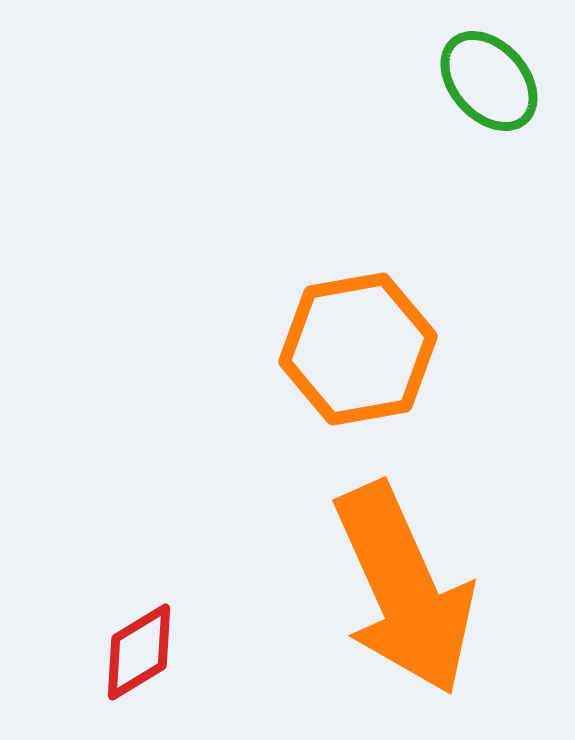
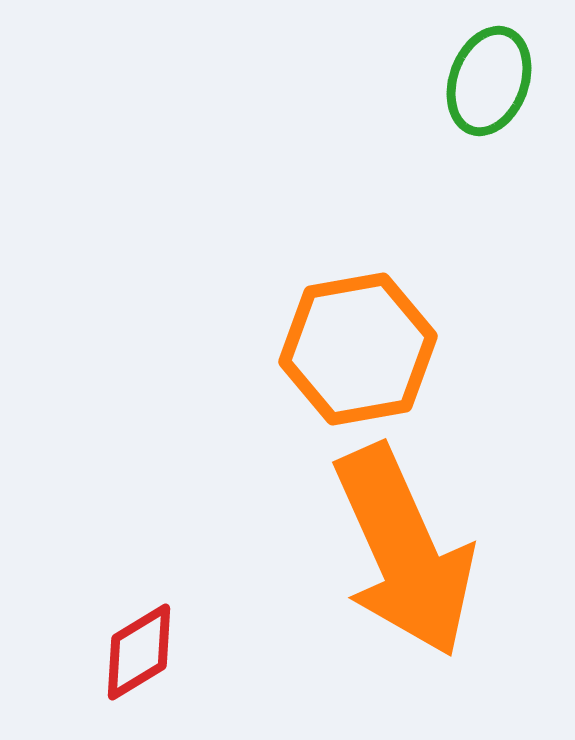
green ellipse: rotated 62 degrees clockwise
orange arrow: moved 38 px up
